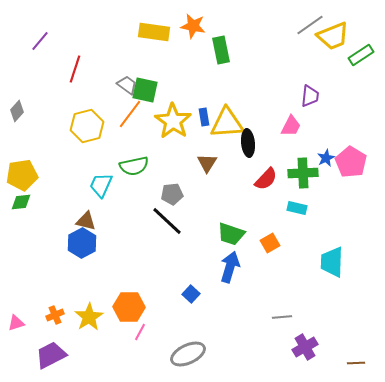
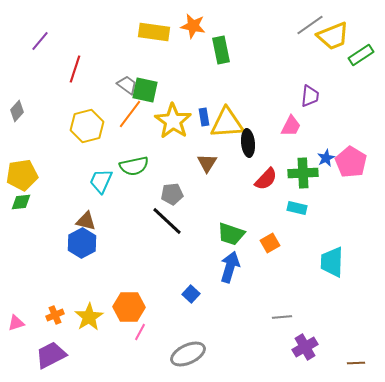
cyan trapezoid at (101, 185): moved 4 px up
